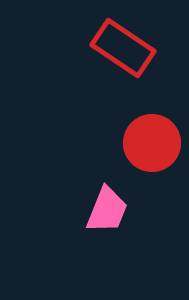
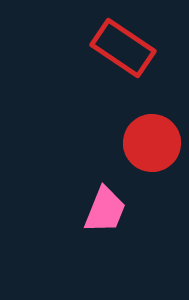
pink trapezoid: moved 2 px left
